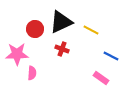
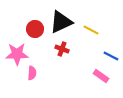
pink rectangle: moved 2 px up
